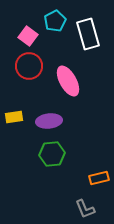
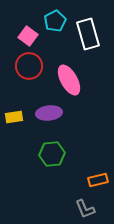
pink ellipse: moved 1 px right, 1 px up
purple ellipse: moved 8 px up
orange rectangle: moved 1 px left, 2 px down
